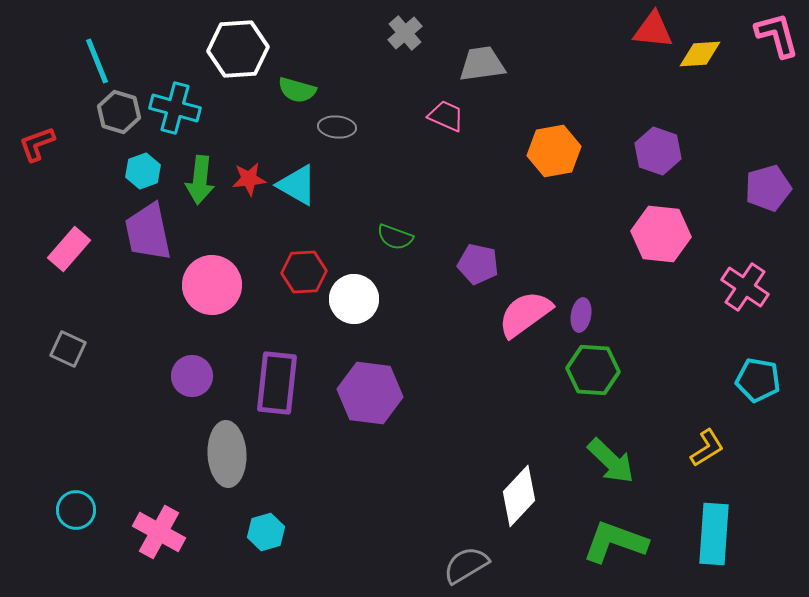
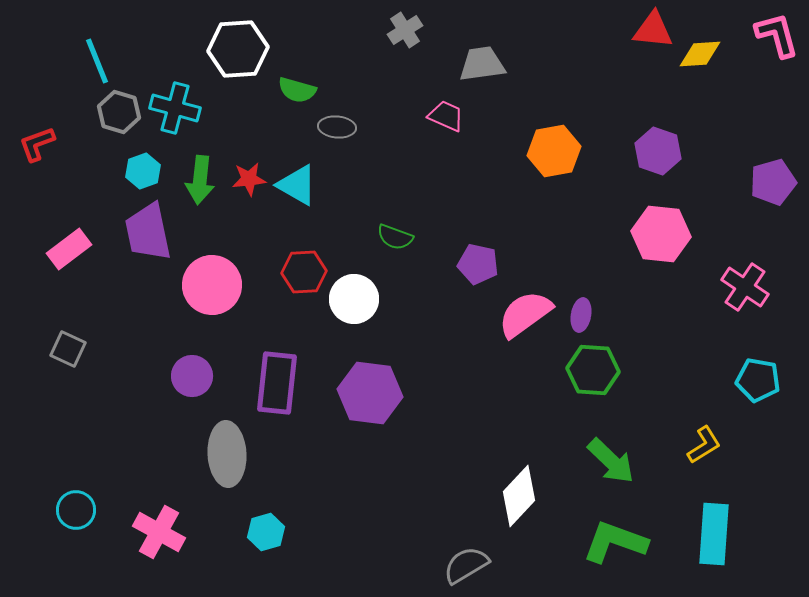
gray cross at (405, 33): moved 3 px up; rotated 8 degrees clockwise
purple pentagon at (768, 188): moved 5 px right, 6 px up
pink rectangle at (69, 249): rotated 12 degrees clockwise
yellow L-shape at (707, 448): moved 3 px left, 3 px up
